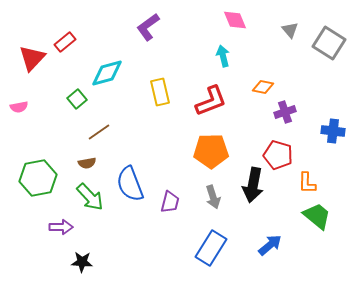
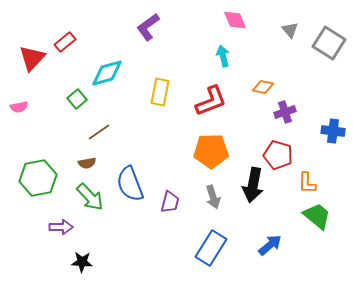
yellow rectangle: rotated 24 degrees clockwise
